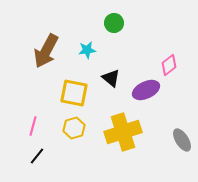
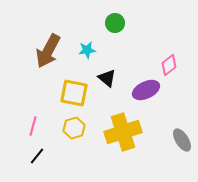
green circle: moved 1 px right
brown arrow: moved 2 px right
black triangle: moved 4 px left
